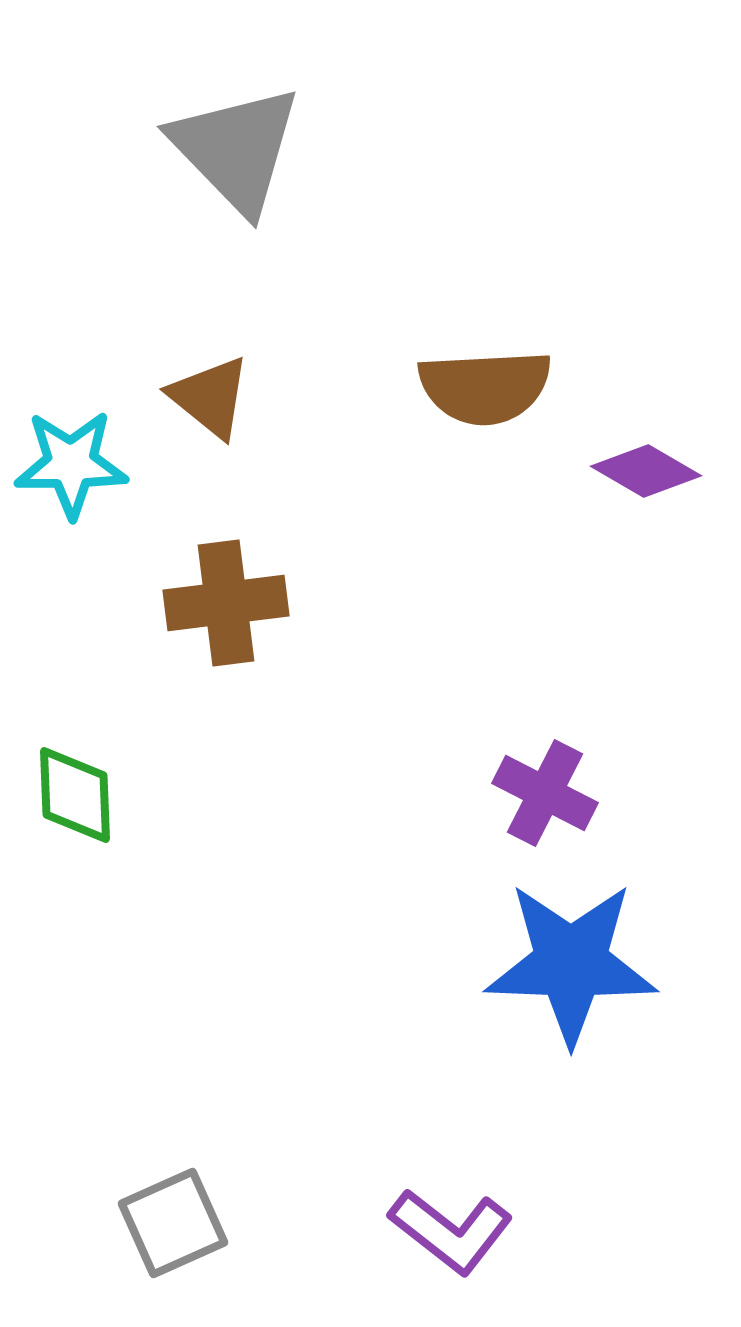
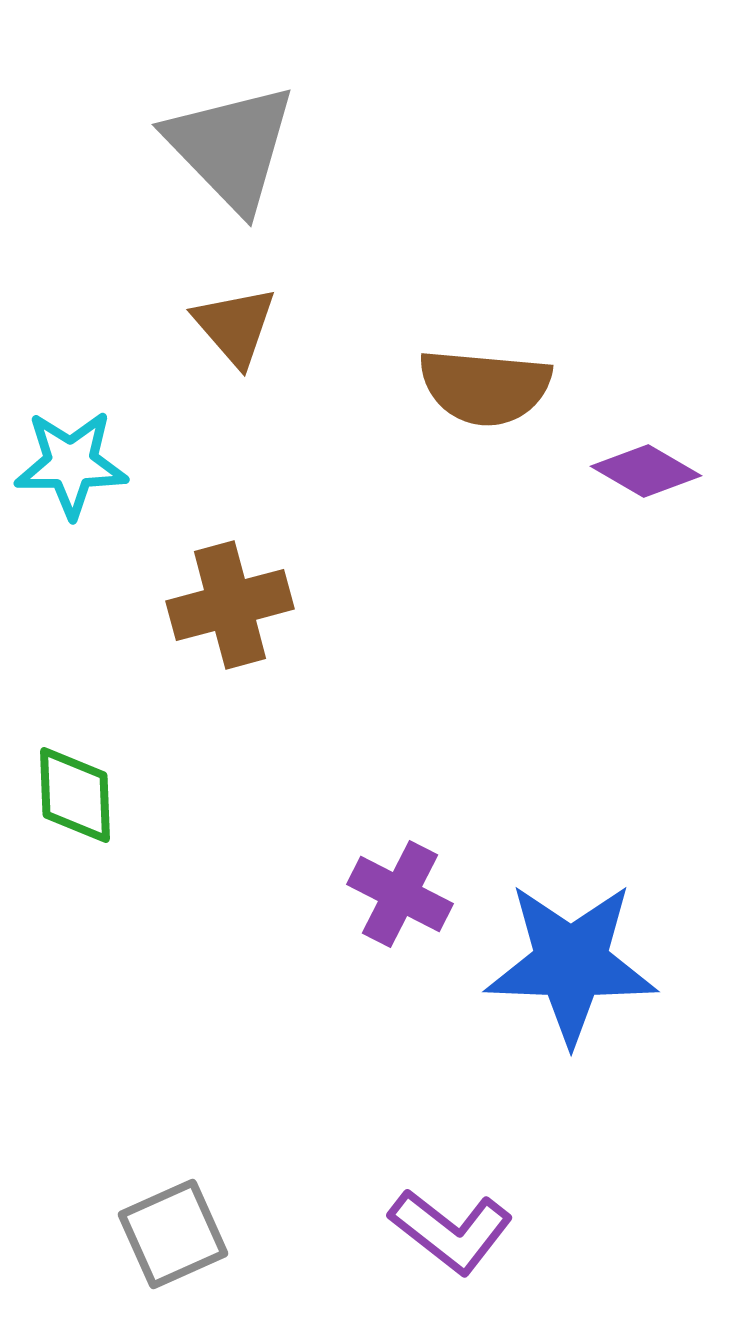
gray triangle: moved 5 px left, 2 px up
brown semicircle: rotated 8 degrees clockwise
brown triangle: moved 25 px right, 71 px up; rotated 10 degrees clockwise
brown cross: moved 4 px right, 2 px down; rotated 8 degrees counterclockwise
purple cross: moved 145 px left, 101 px down
gray square: moved 11 px down
